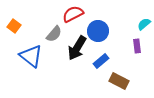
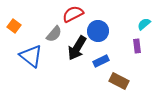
blue rectangle: rotated 14 degrees clockwise
